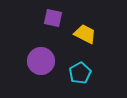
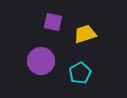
purple square: moved 4 px down
yellow trapezoid: rotated 45 degrees counterclockwise
